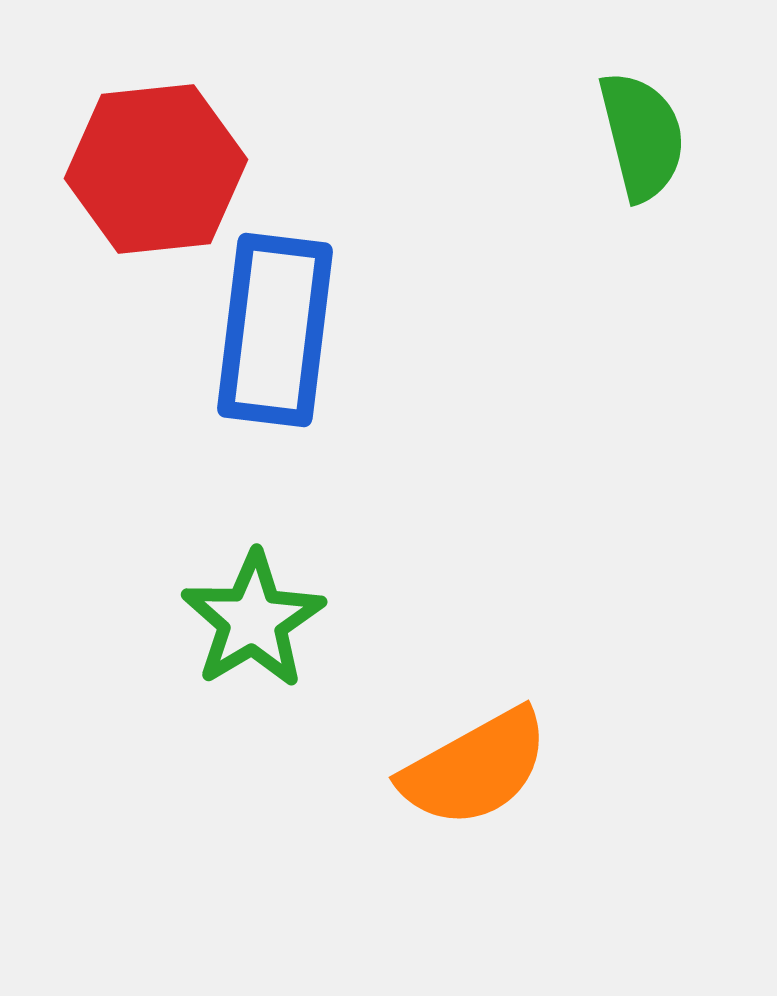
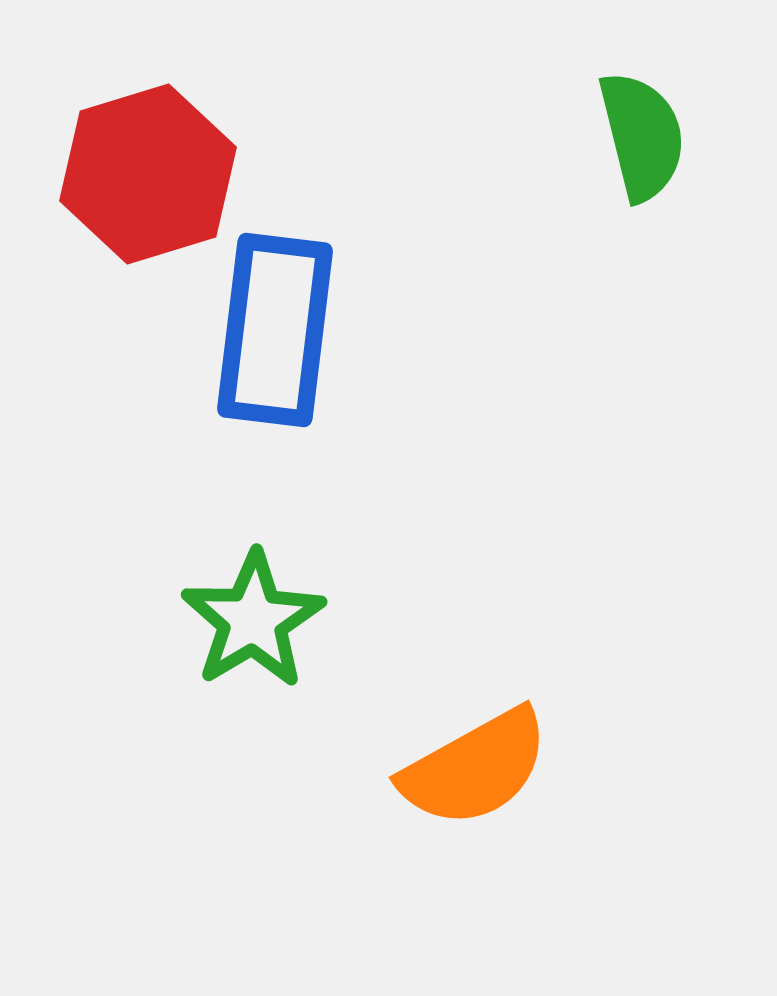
red hexagon: moved 8 px left, 5 px down; rotated 11 degrees counterclockwise
